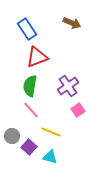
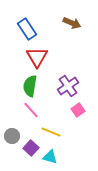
red triangle: rotated 40 degrees counterclockwise
purple square: moved 2 px right, 1 px down
